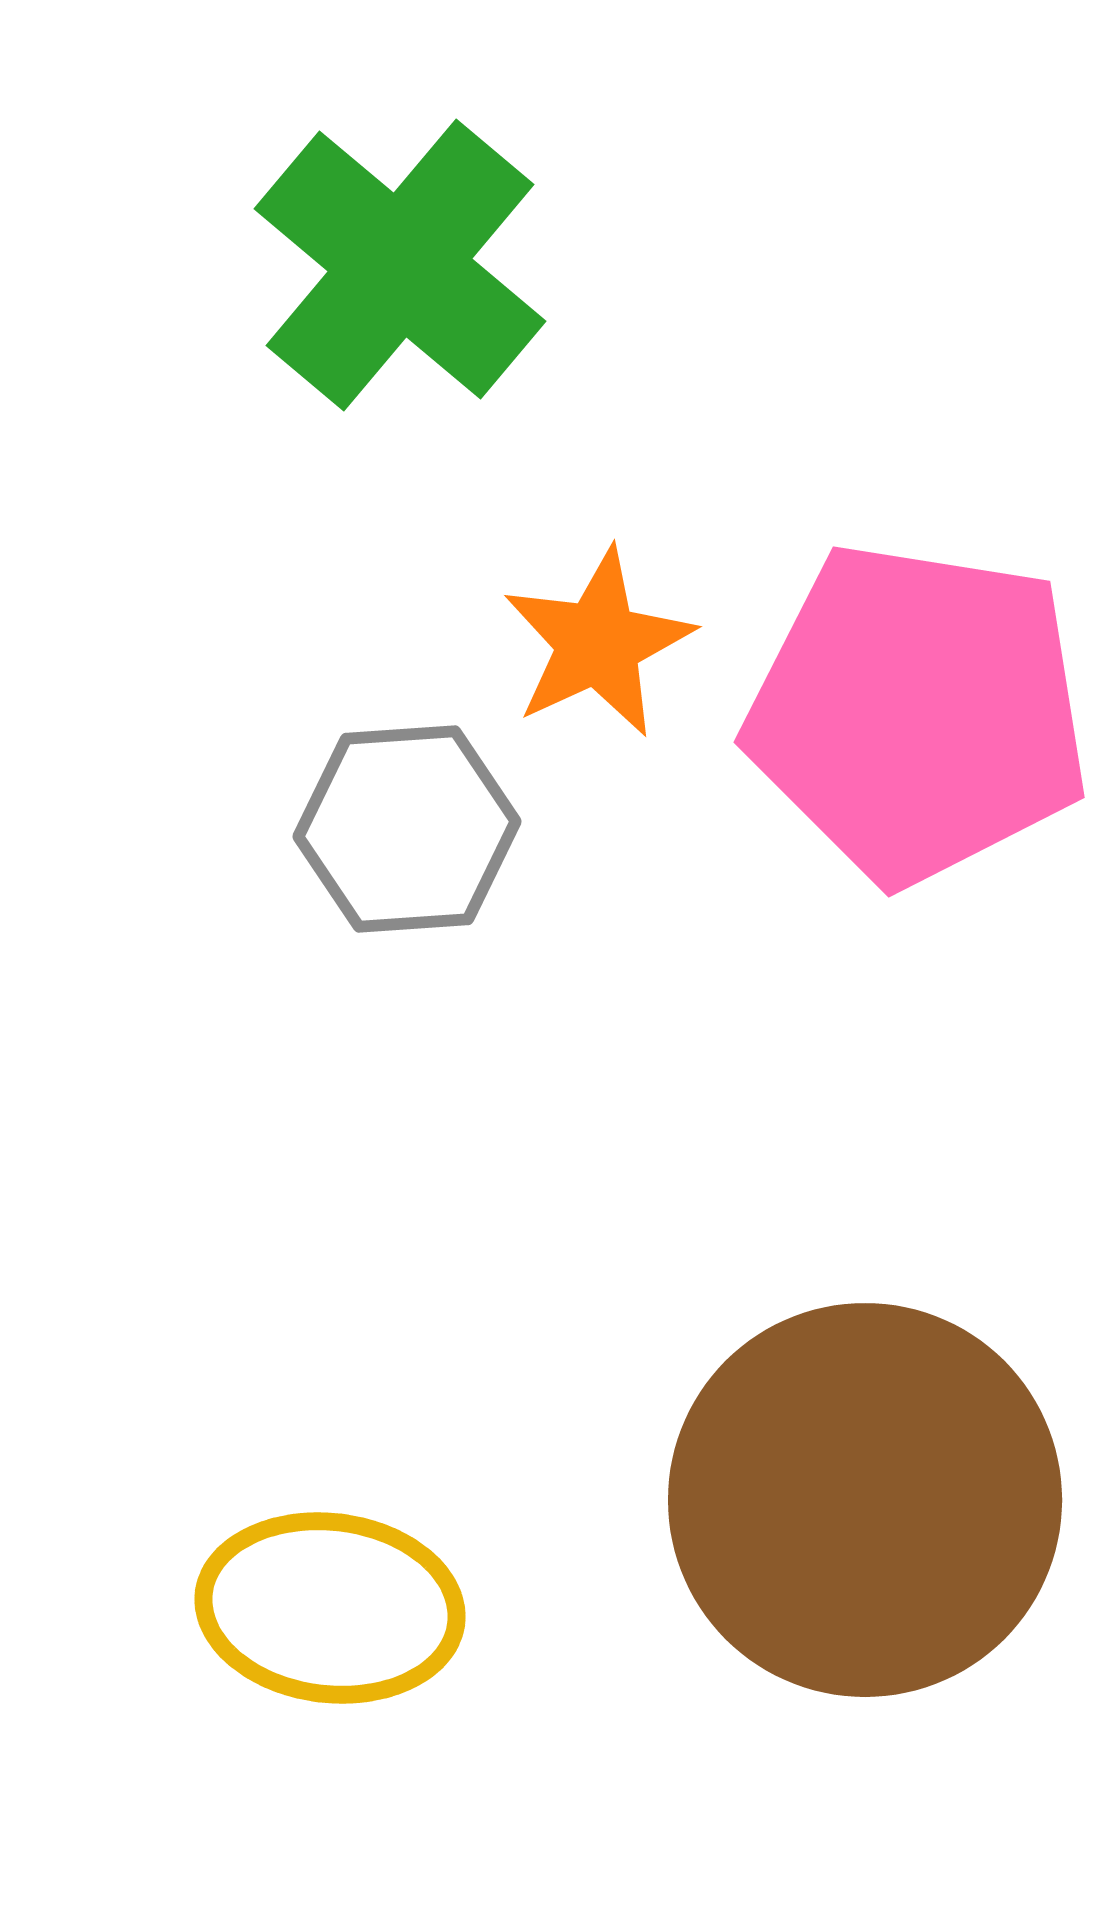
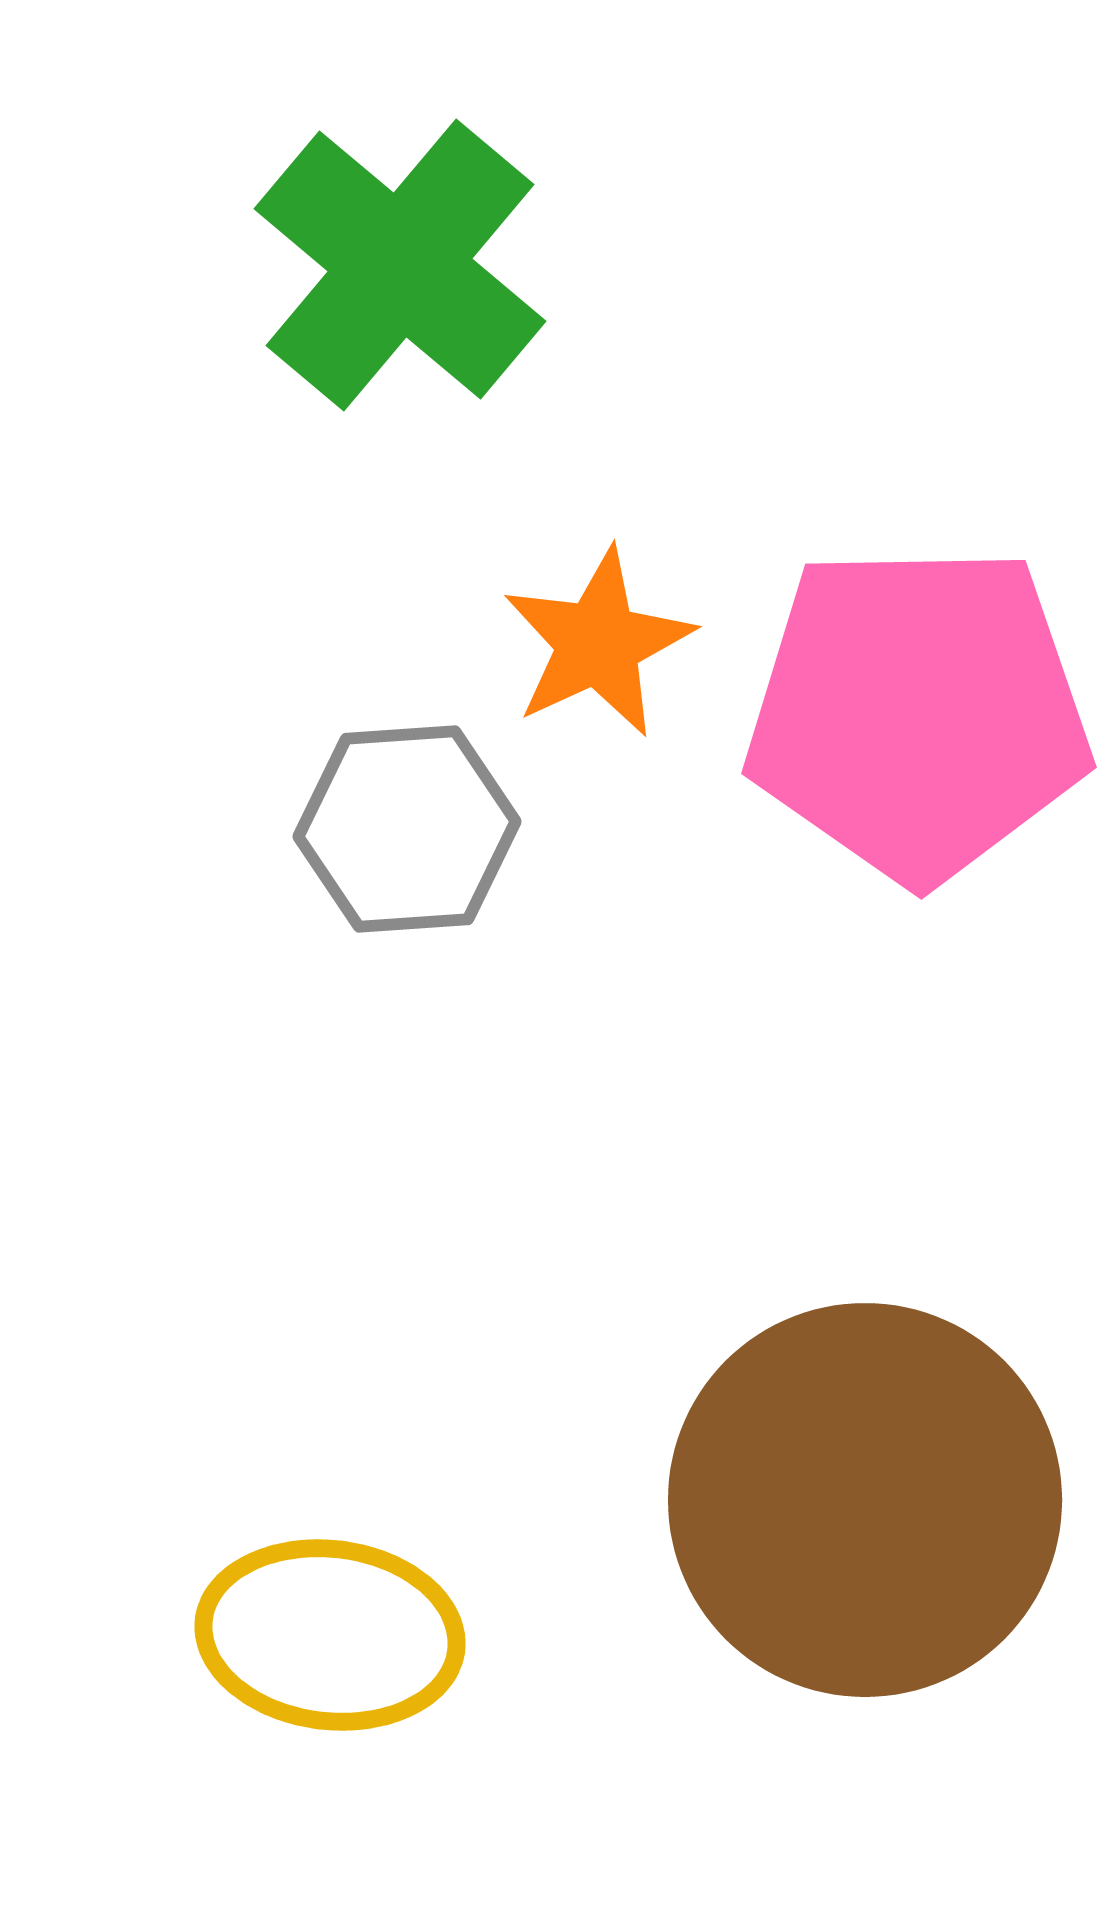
pink pentagon: rotated 10 degrees counterclockwise
yellow ellipse: moved 27 px down
